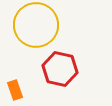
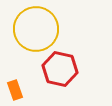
yellow circle: moved 4 px down
